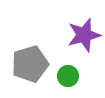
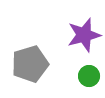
green circle: moved 21 px right
